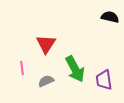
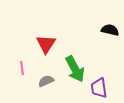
black semicircle: moved 13 px down
purple trapezoid: moved 5 px left, 8 px down
